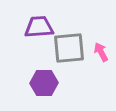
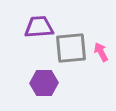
gray square: moved 2 px right
